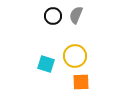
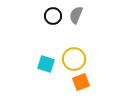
yellow circle: moved 1 px left, 3 px down
orange square: rotated 18 degrees counterclockwise
